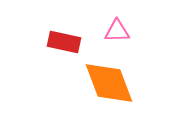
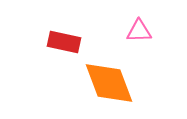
pink triangle: moved 22 px right
